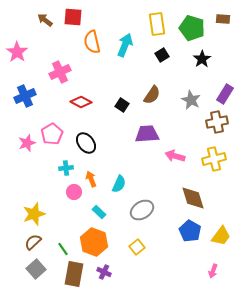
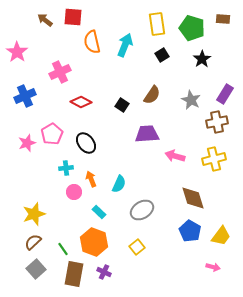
pink arrow at (213, 271): moved 4 px up; rotated 96 degrees counterclockwise
